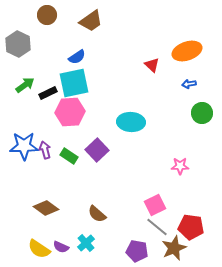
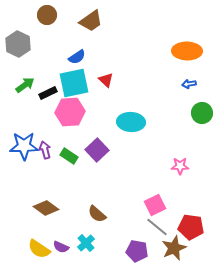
orange ellipse: rotated 20 degrees clockwise
red triangle: moved 46 px left, 15 px down
